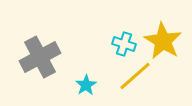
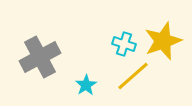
yellow star: rotated 21 degrees clockwise
yellow line: moved 2 px left
